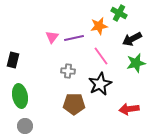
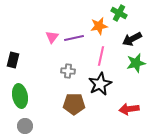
pink line: rotated 48 degrees clockwise
